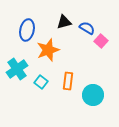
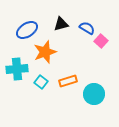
black triangle: moved 3 px left, 2 px down
blue ellipse: rotated 45 degrees clockwise
orange star: moved 3 px left, 2 px down
cyan cross: rotated 30 degrees clockwise
orange rectangle: rotated 66 degrees clockwise
cyan circle: moved 1 px right, 1 px up
